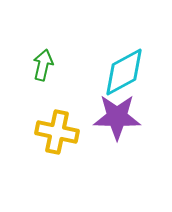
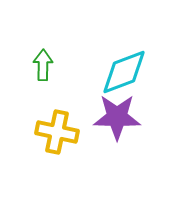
green arrow: rotated 12 degrees counterclockwise
cyan diamond: rotated 8 degrees clockwise
